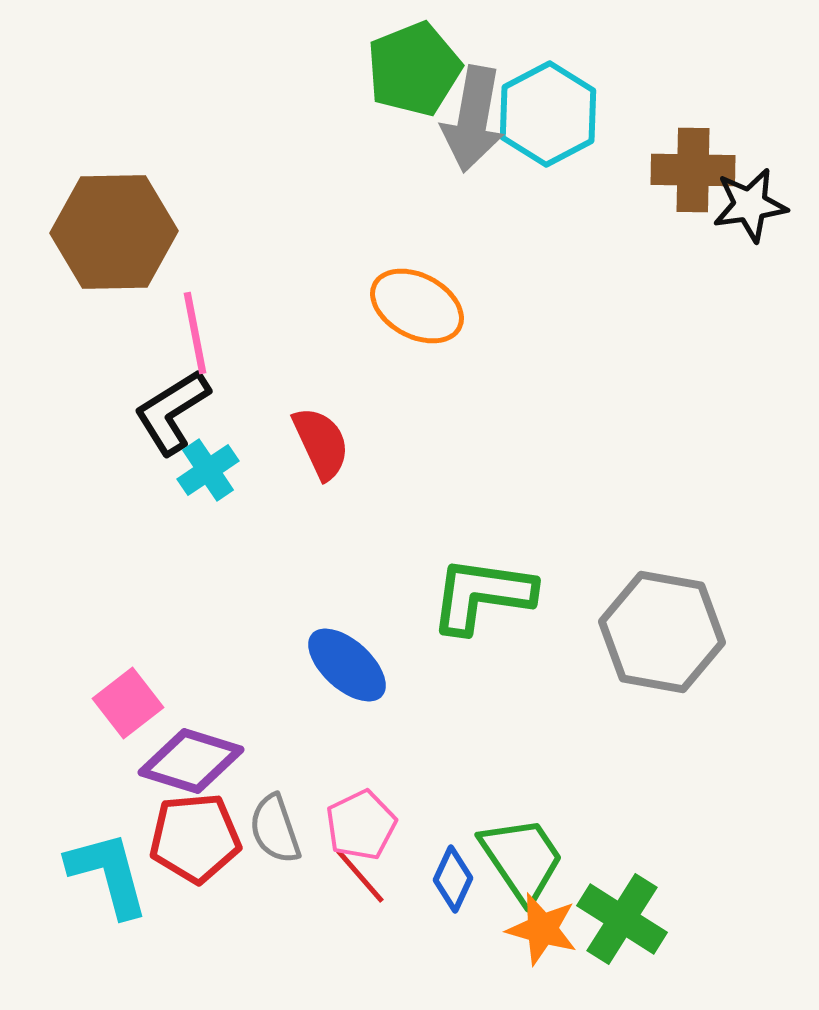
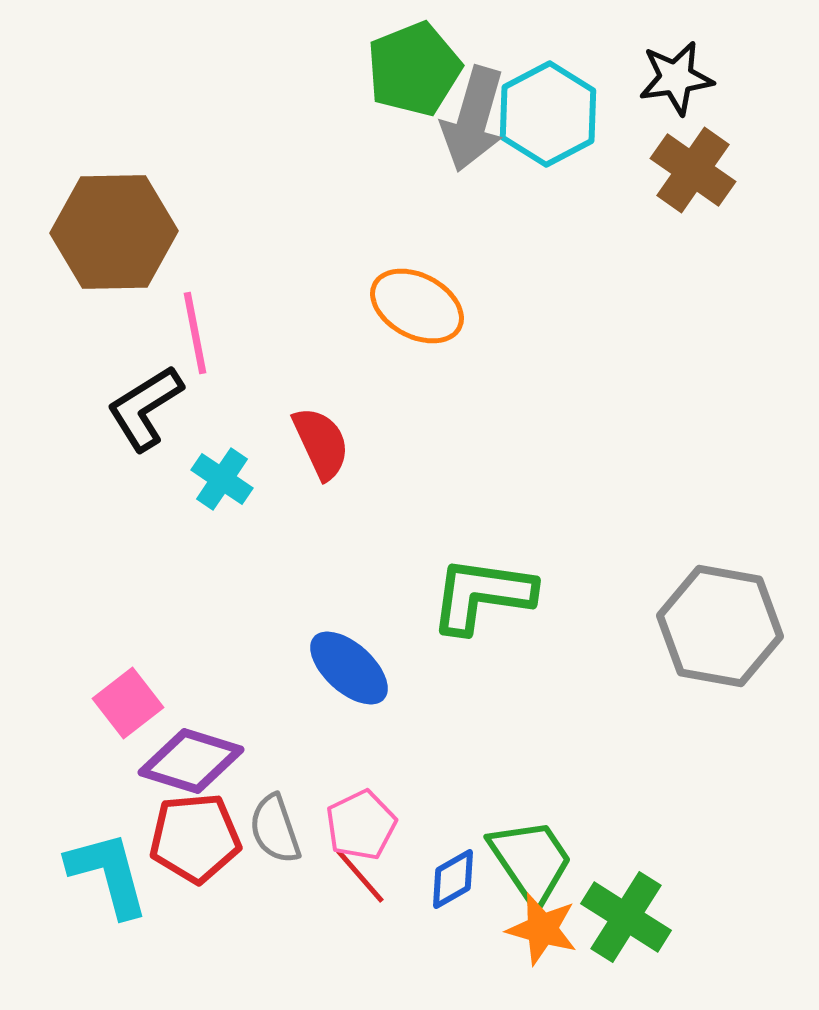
gray arrow: rotated 6 degrees clockwise
brown cross: rotated 34 degrees clockwise
black star: moved 74 px left, 127 px up
black L-shape: moved 27 px left, 4 px up
cyan cross: moved 14 px right, 9 px down; rotated 22 degrees counterclockwise
gray hexagon: moved 58 px right, 6 px up
blue ellipse: moved 2 px right, 3 px down
green trapezoid: moved 9 px right, 2 px down
blue diamond: rotated 36 degrees clockwise
green cross: moved 4 px right, 2 px up
